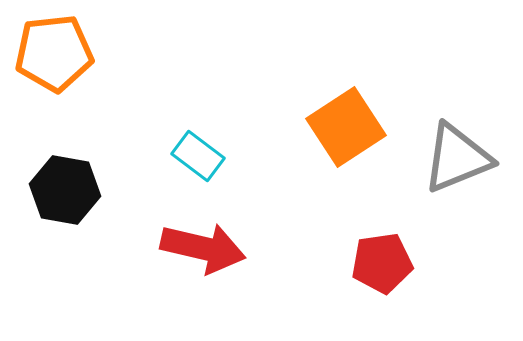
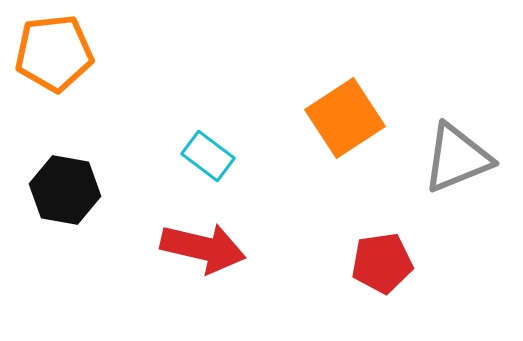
orange square: moved 1 px left, 9 px up
cyan rectangle: moved 10 px right
